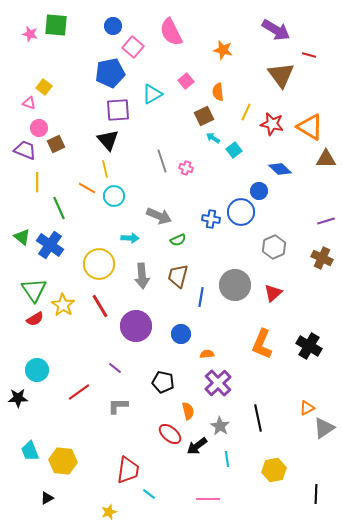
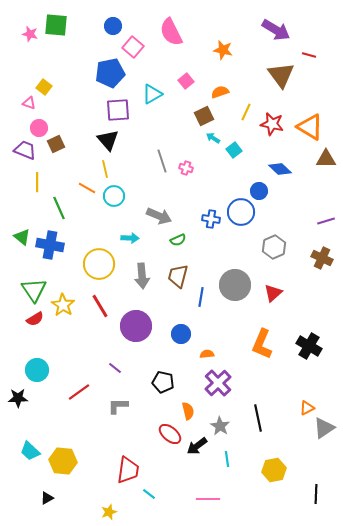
orange semicircle at (218, 92): moved 2 px right; rotated 78 degrees clockwise
blue cross at (50, 245): rotated 24 degrees counterclockwise
cyan trapezoid at (30, 451): rotated 25 degrees counterclockwise
